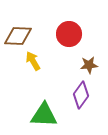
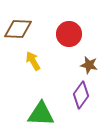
brown diamond: moved 7 px up
brown star: rotated 18 degrees clockwise
green triangle: moved 3 px left, 1 px up
